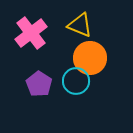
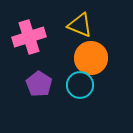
pink cross: moved 2 px left, 4 px down; rotated 20 degrees clockwise
orange circle: moved 1 px right
cyan circle: moved 4 px right, 4 px down
